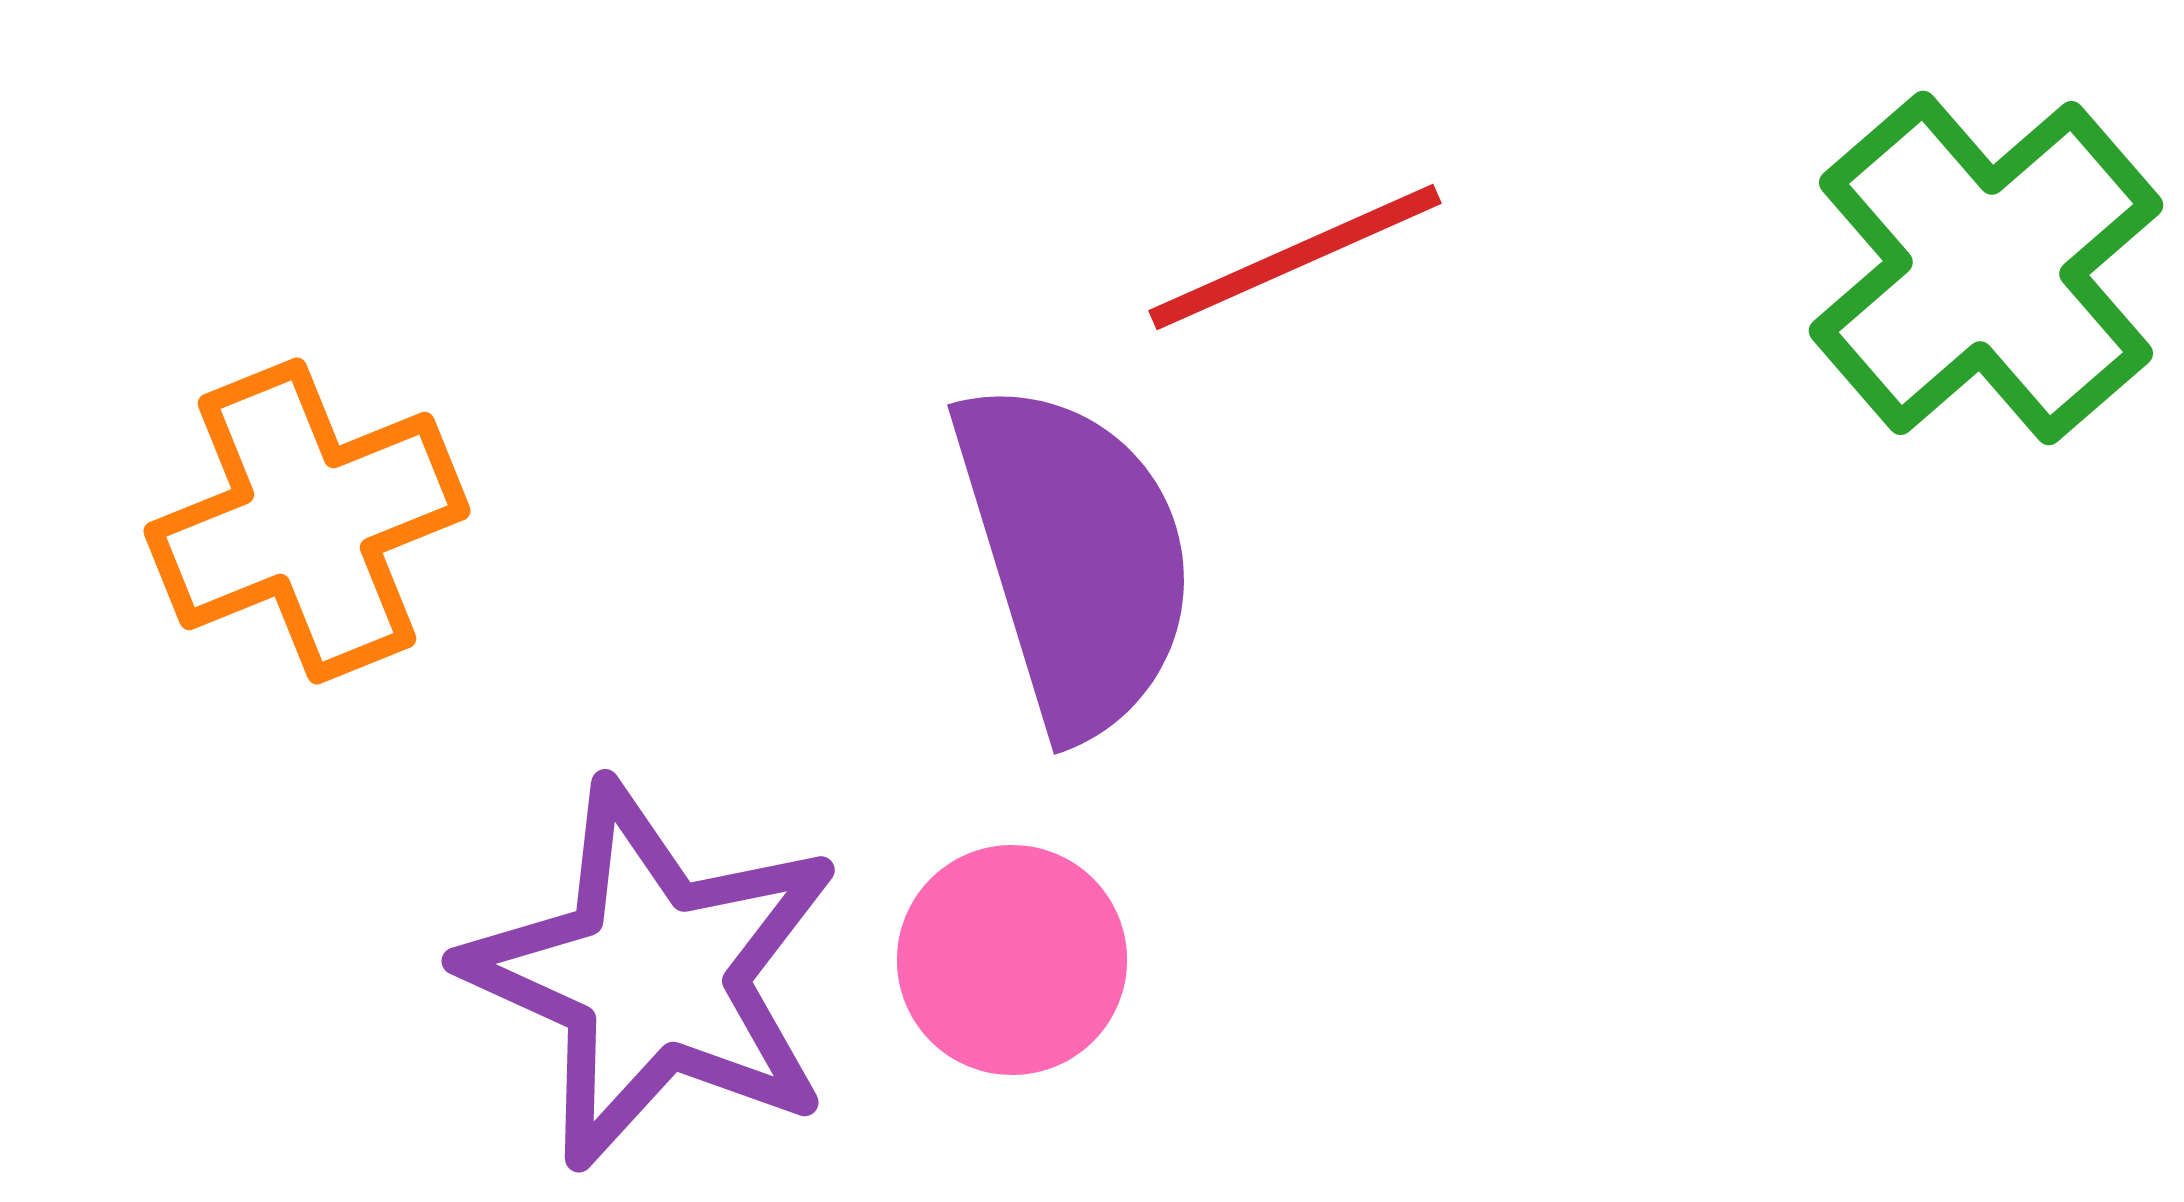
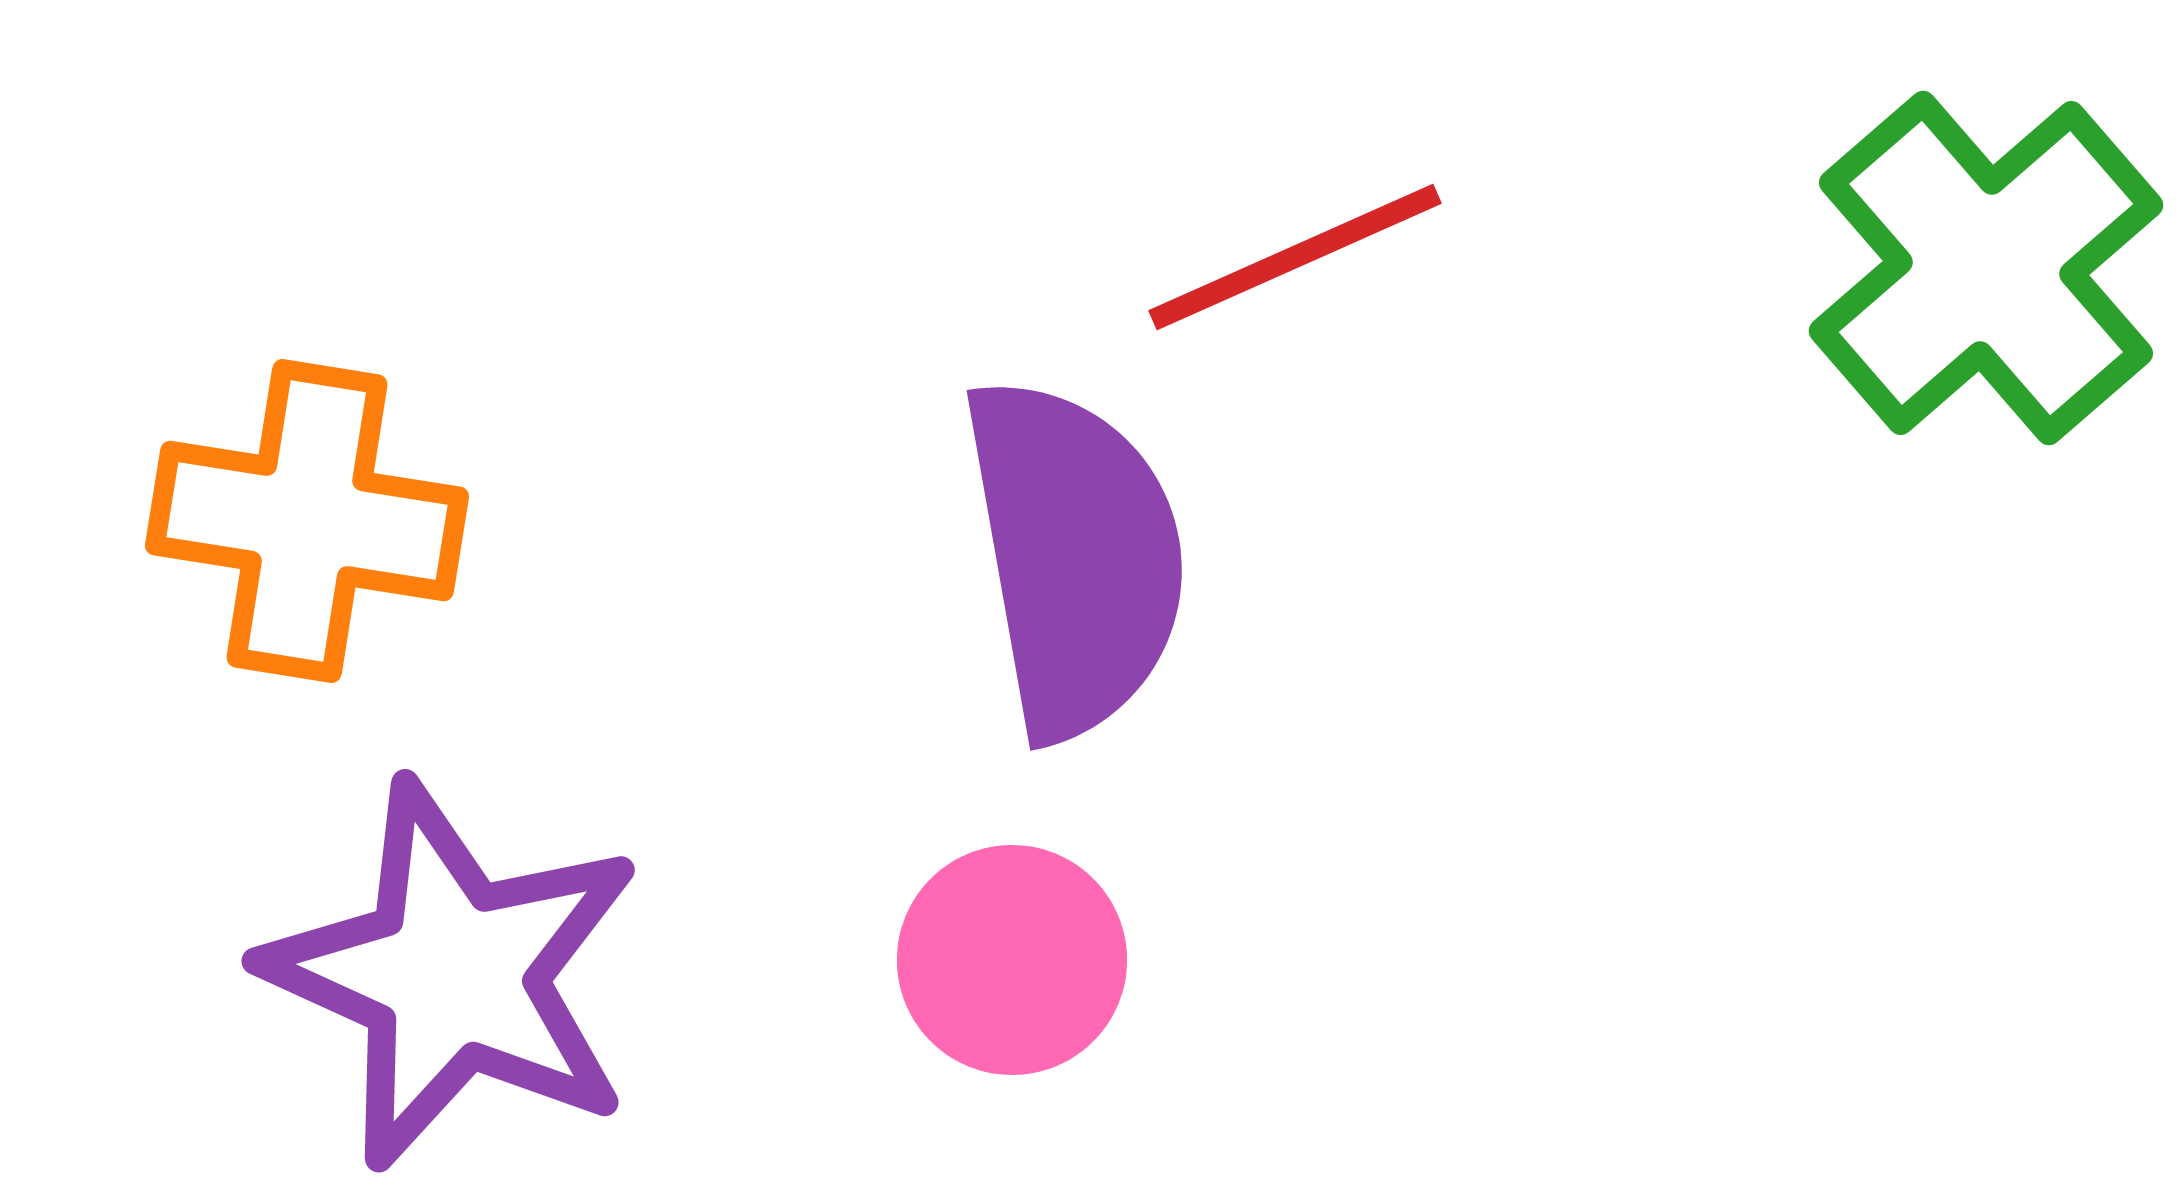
orange cross: rotated 31 degrees clockwise
purple semicircle: rotated 7 degrees clockwise
purple star: moved 200 px left
